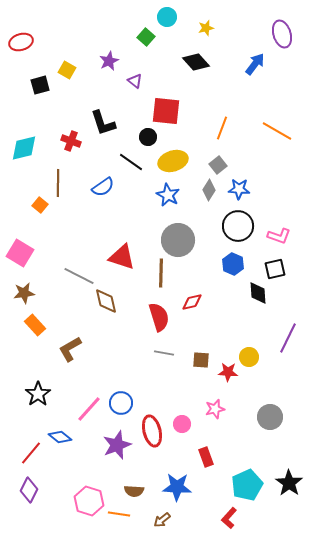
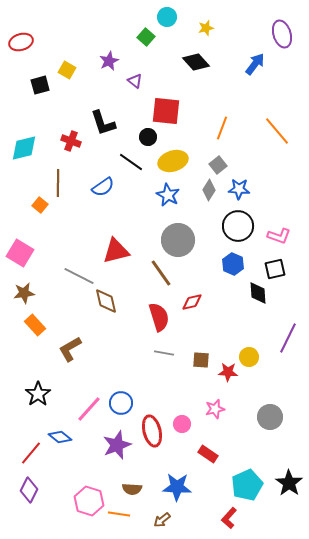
orange line at (277, 131): rotated 20 degrees clockwise
red triangle at (122, 257): moved 6 px left, 6 px up; rotated 32 degrees counterclockwise
brown line at (161, 273): rotated 36 degrees counterclockwise
red rectangle at (206, 457): moved 2 px right, 3 px up; rotated 36 degrees counterclockwise
brown semicircle at (134, 491): moved 2 px left, 2 px up
